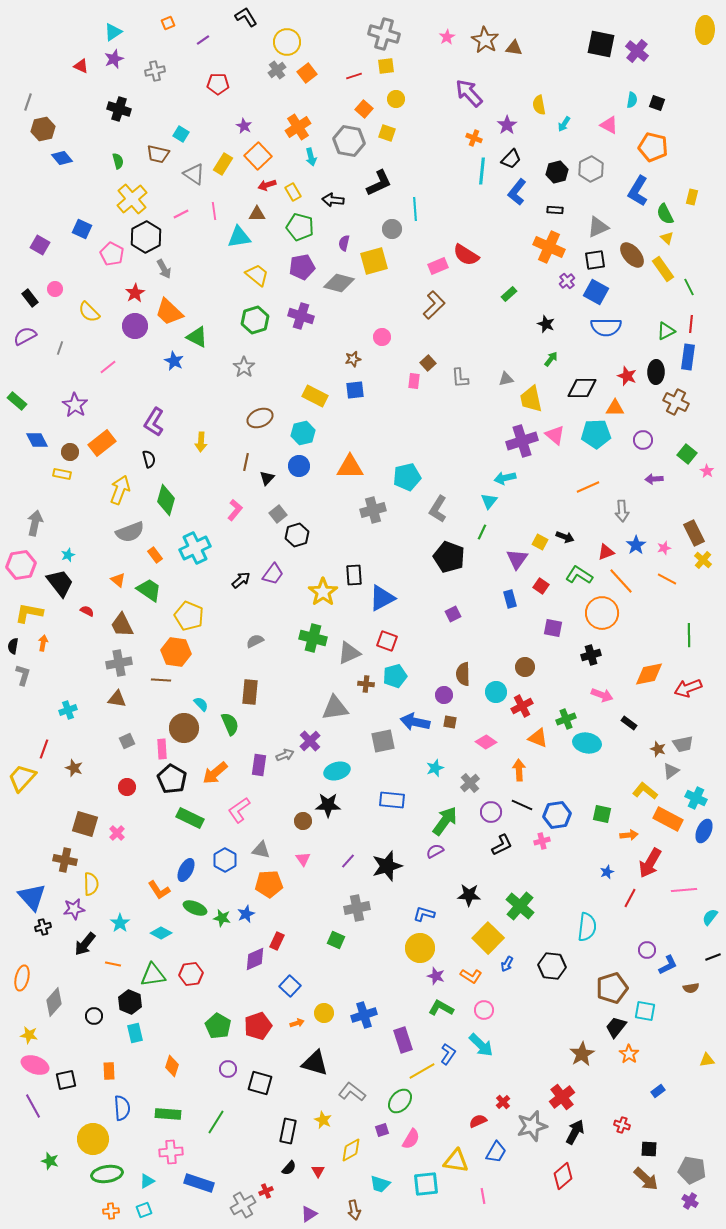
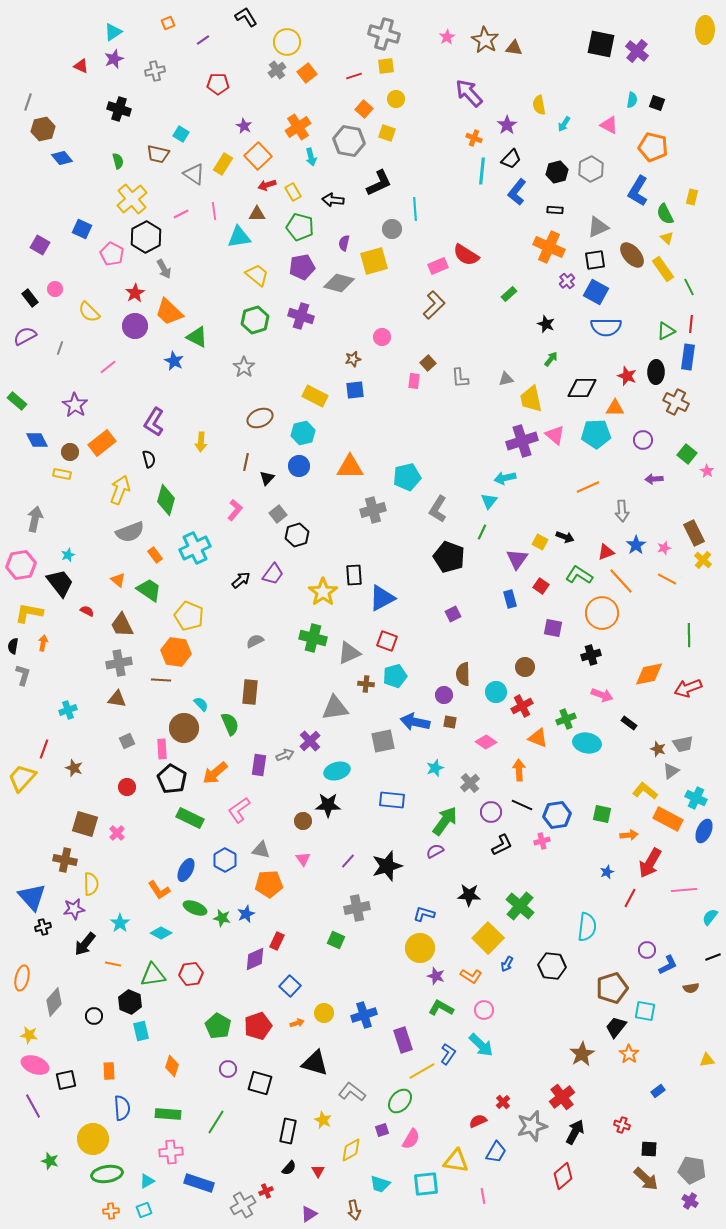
gray arrow at (35, 523): moved 4 px up
cyan rectangle at (135, 1033): moved 6 px right, 2 px up
